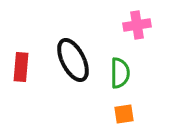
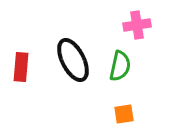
green semicircle: moved 7 px up; rotated 12 degrees clockwise
